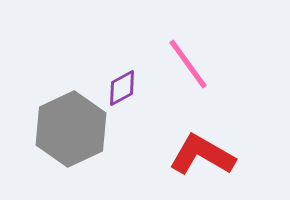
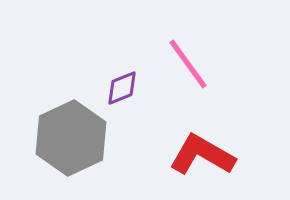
purple diamond: rotated 6 degrees clockwise
gray hexagon: moved 9 px down
